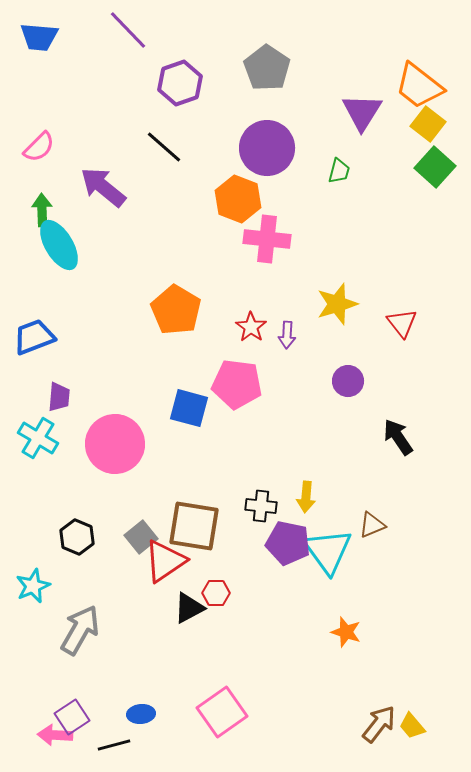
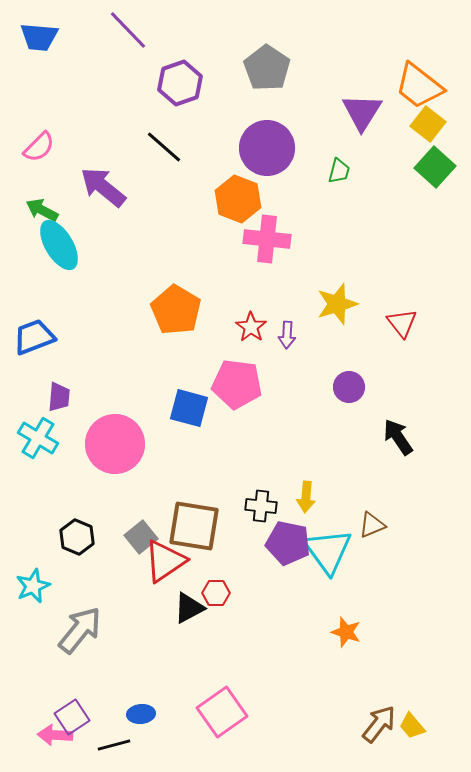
green arrow at (42, 210): rotated 60 degrees counterclockwise
purple circle at (348, 381): moved 1 px right, 6 px down
gray arrow at (80, 630): rotated 9 degrees clockwise
